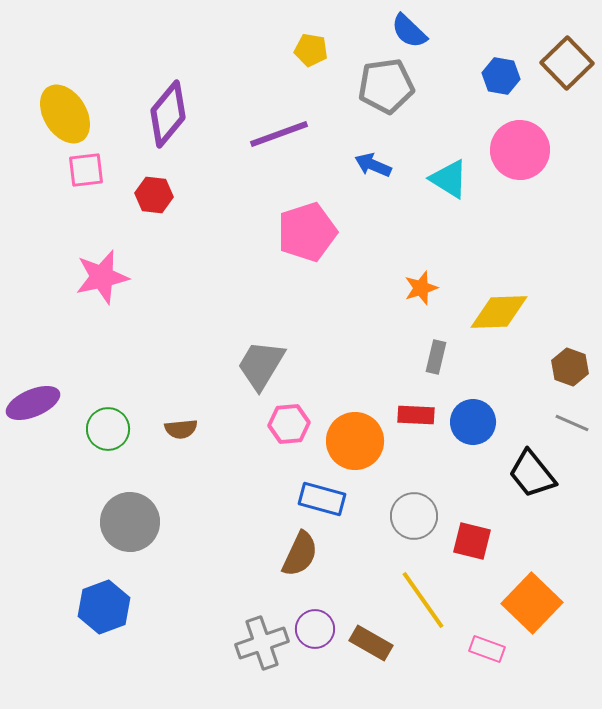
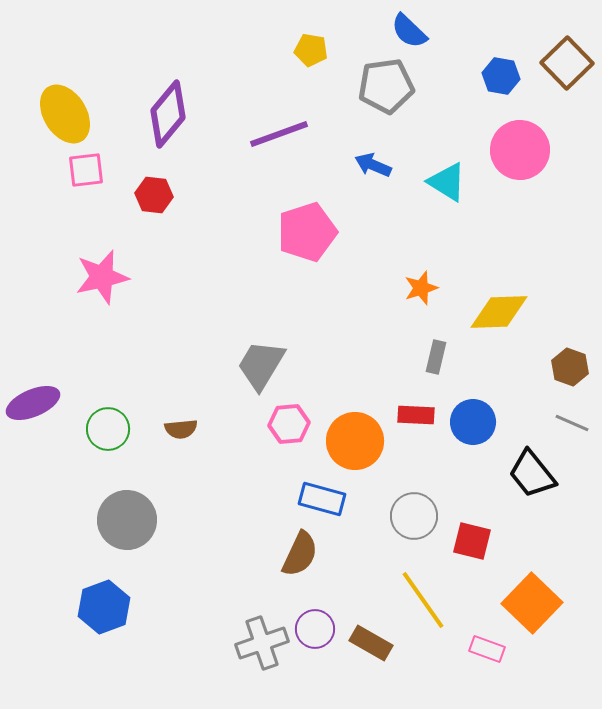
cyan triangle at (449, 179): moved 2 px left, 3 px down
gray circle at (130, 522): moved 3 px left, 2 px up
